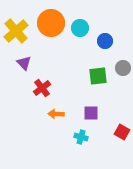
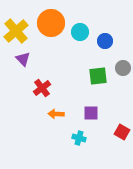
cyan circle: moved 4 px down
purple triangle: moved 1 px left, 4 px up
cyan cross: moved 2 px left, 1 px down
